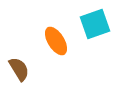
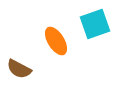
brown semicircle: rotated 150 degrees clockwise
